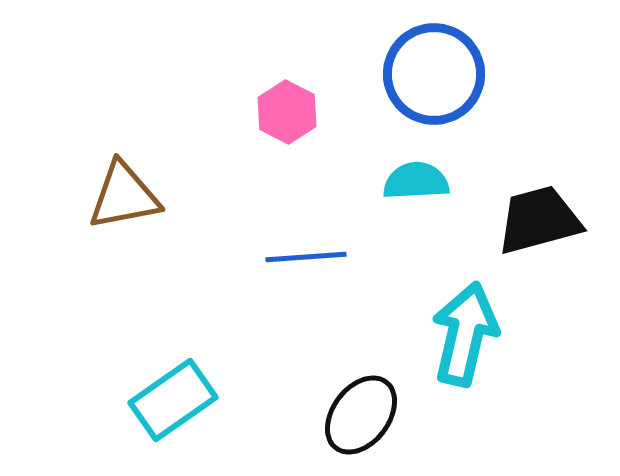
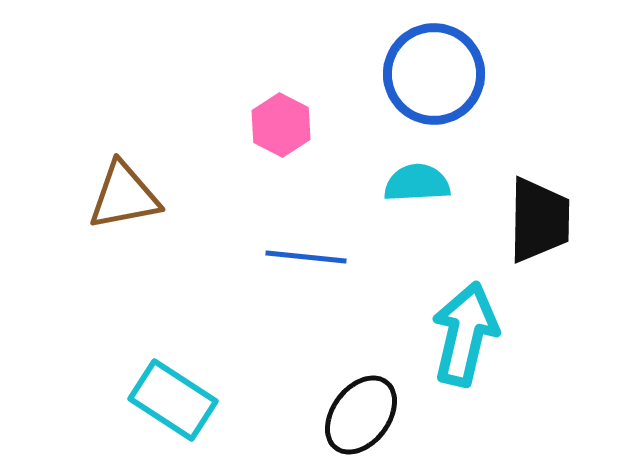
pink hexagon: moved 6 px left, 13 px down
cyan semicircle: moved 1 px right, 2 px down
black trapezoid: rotated 106 degrees clockwise
blue line: rotated 10 degrees clockwise
cyan rectangle: rotated 68 degrees clockwise
